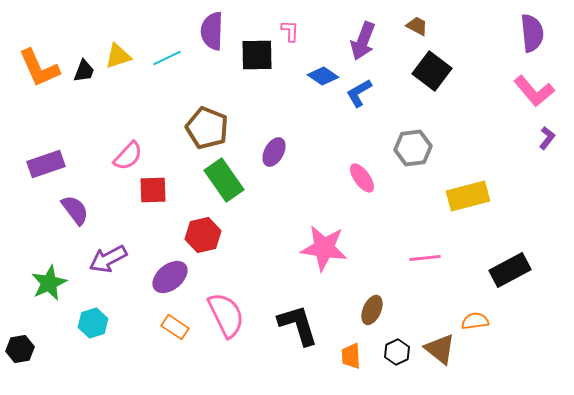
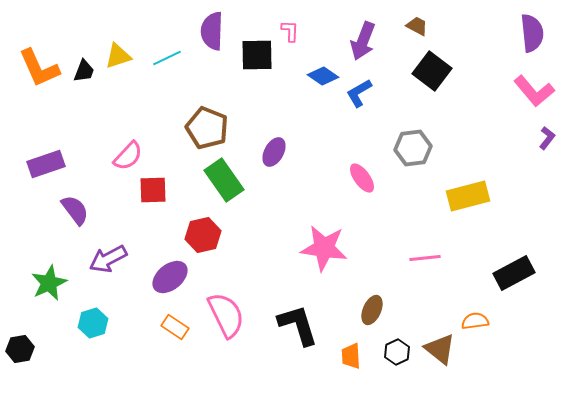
black rectangle at (510, 270): moved 4 px right, 3 px down
